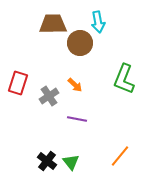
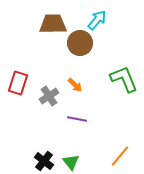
cyan arrow: moved 1 px left, 2 px up; rotated 130 degrees counterclockwise
green L-shape: rotated 136 degrees clockwise
black cross: moved 3 px left
